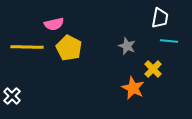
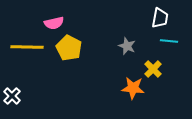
pink semicircle: moved 1 px up
orange star: rotated 20 degrees counterclockwise
